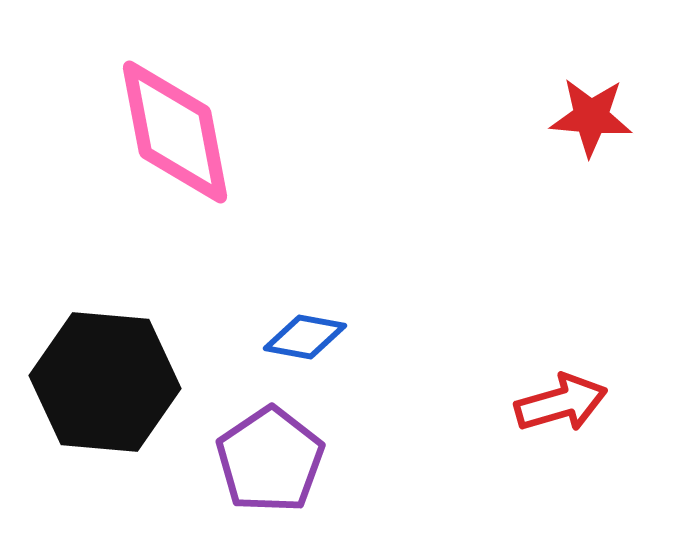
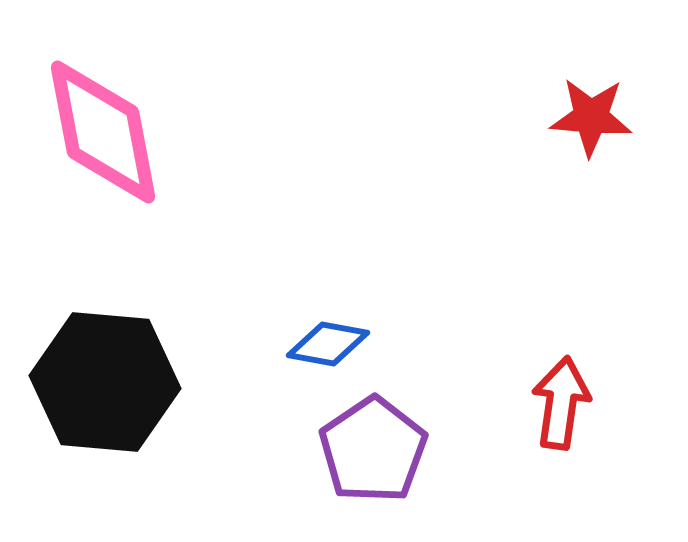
pink diamond: moved 72 px left
blue diamond: moved 23 px right, 7 px down
red arrow: rotated 66 degrees counterclockwise
purple pentagon: moved 103 px right, 10 px up
